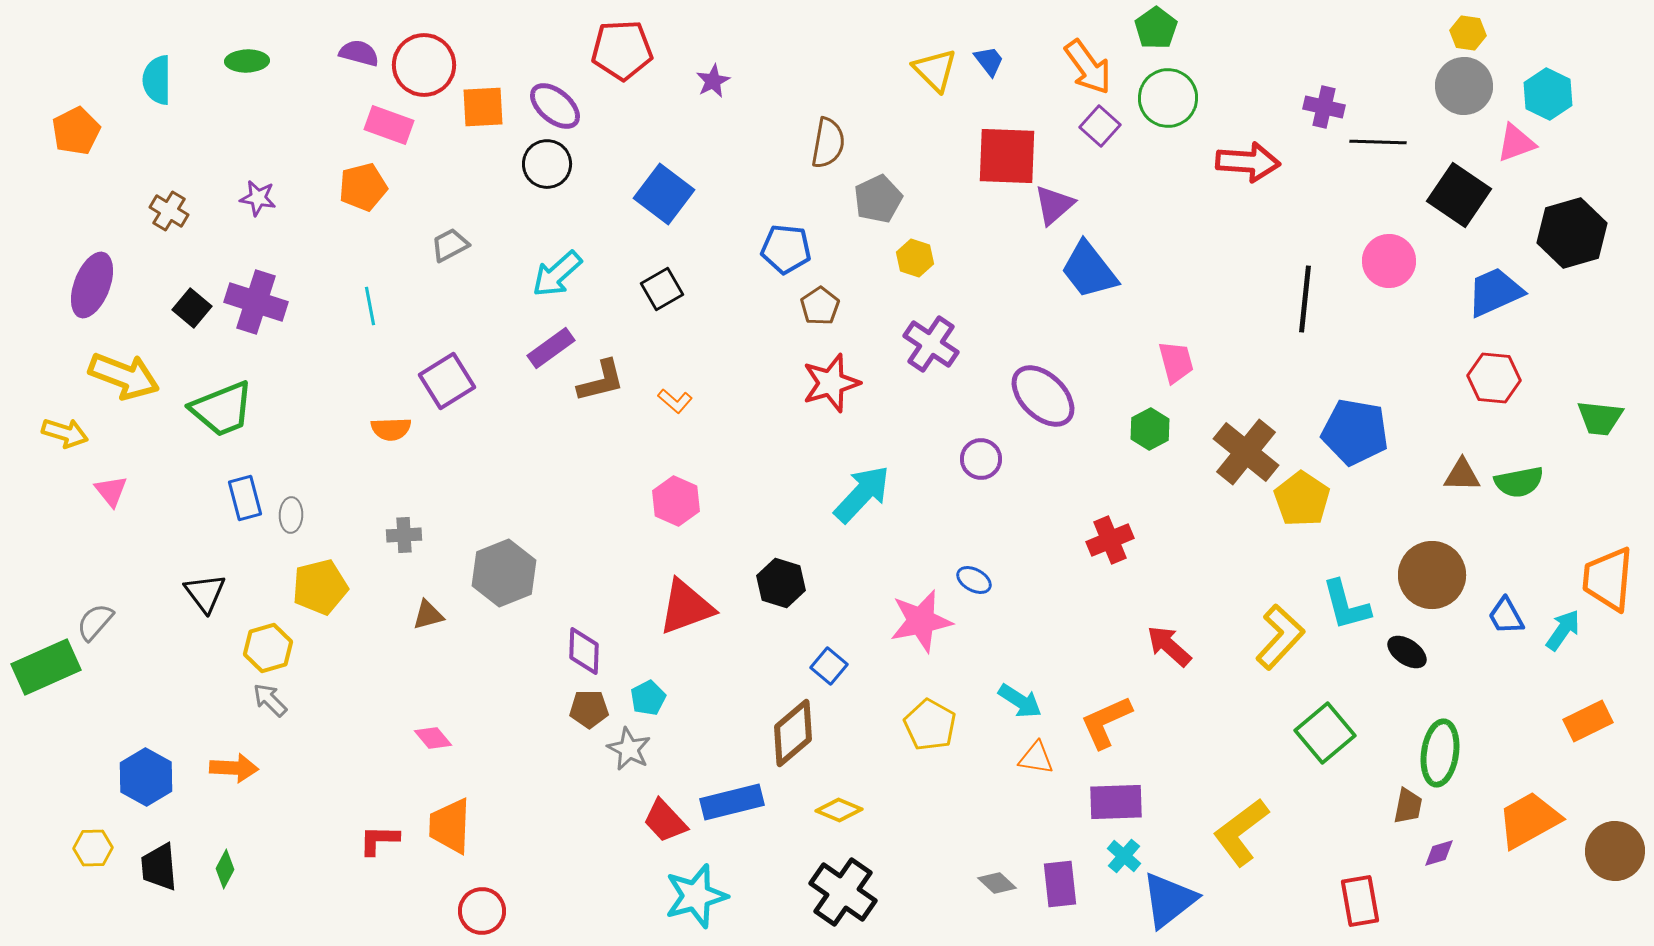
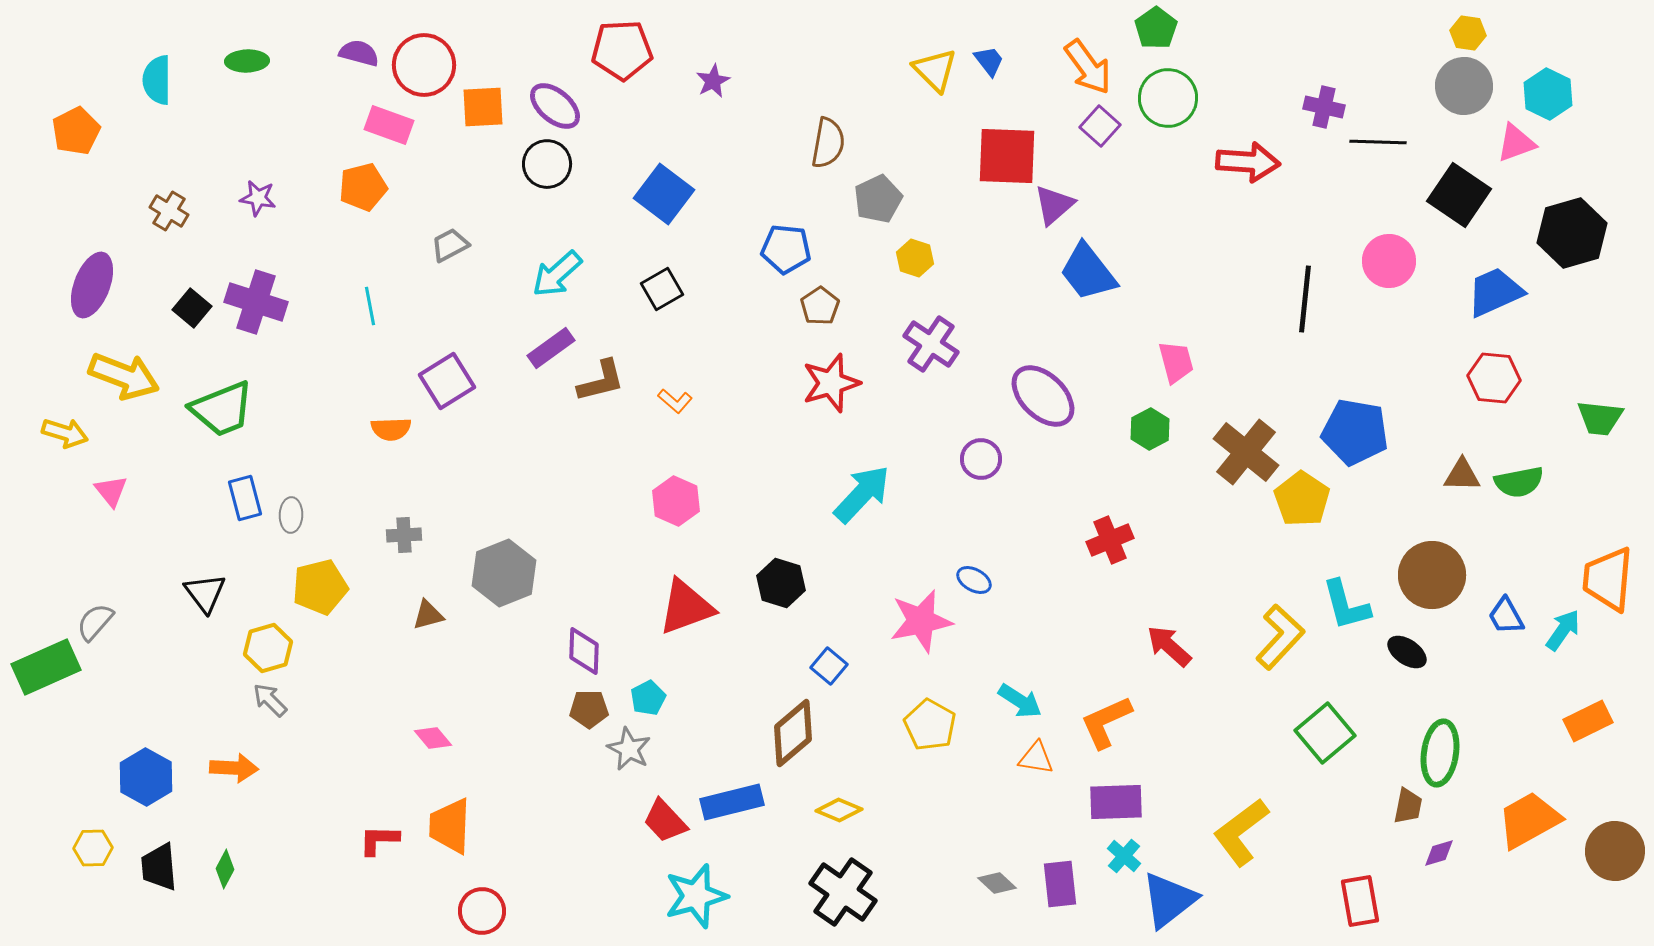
blue trapezoid at (1089, 270): moved 1 px left, 2 px down
